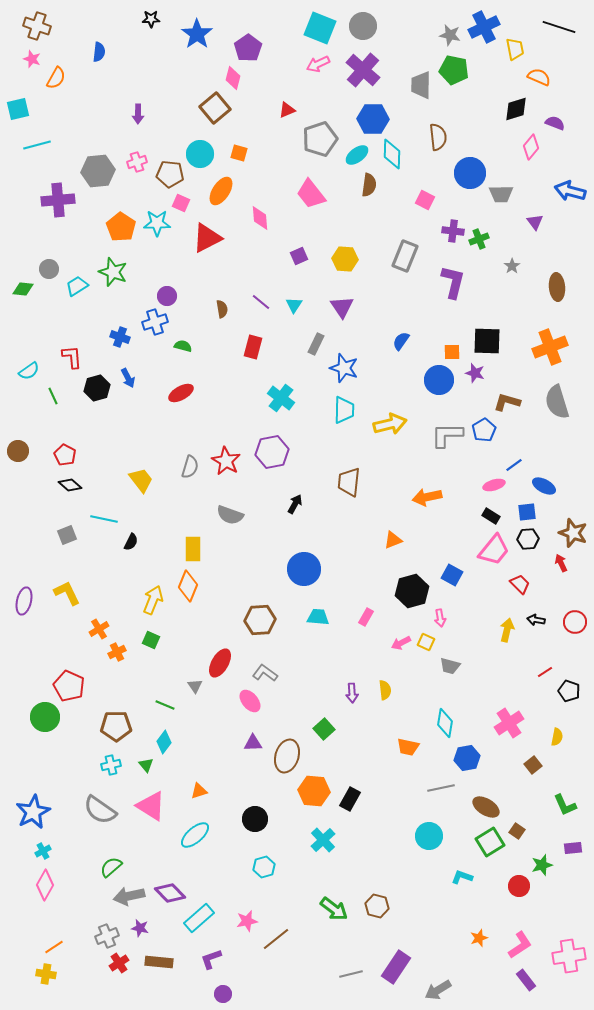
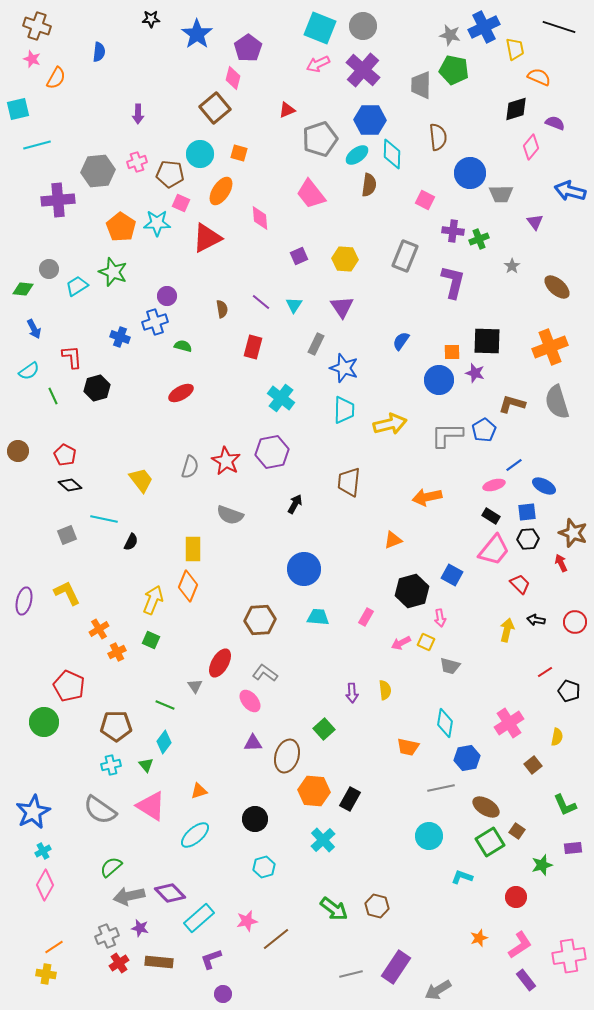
blue hexagon at (373, 119): moved 3 px left, 1 px down
brown ellipse at (557, 287): rotated 44 degrees counterclockwise
blue arrow at (128, 378): moved 94 px left, 49 px up
brown L-shape at (507, 402): moved 5 px right, 2 px down
green circle at (45, 717): moved 1 px left, 5 px down
red circle at (519, 886): moved 3 px left, 11 px down
